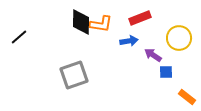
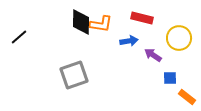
red rectangle: moved 2 px right; rotated 35 degrees clockwise
blue square: moved 4 px right, 6 px down
